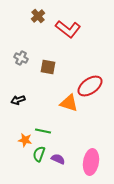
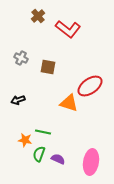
green line: moved 1 px down
